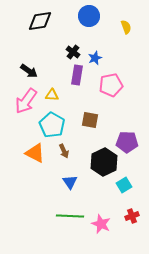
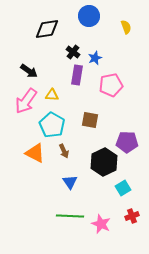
black diamond: moved 7 px right, 8 px down
cyan square: moved 1 px left, 3 px down
